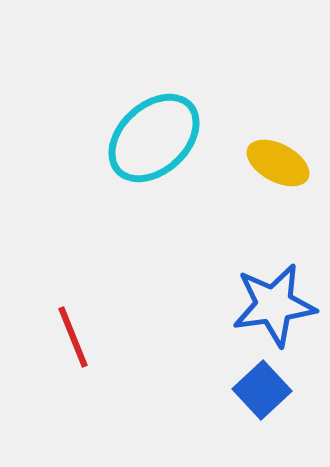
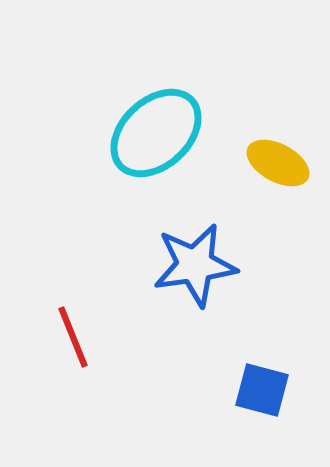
cyan ellipse: moved 2 px right, 5 px up
blue star: moved 79 px left, 40 px up
blue square: rotated 32 degrees counterclockwise
